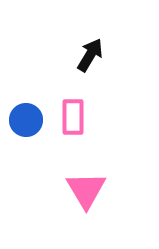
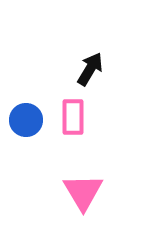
black arrow: moved 14 px down
pink triangle: moved 3 px left, 2 px down
